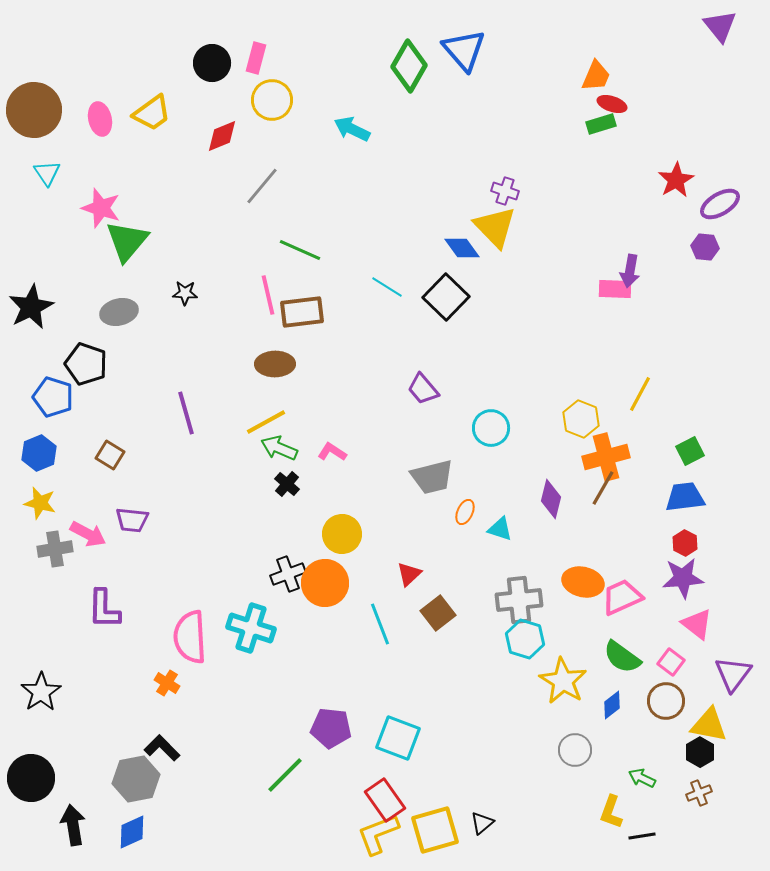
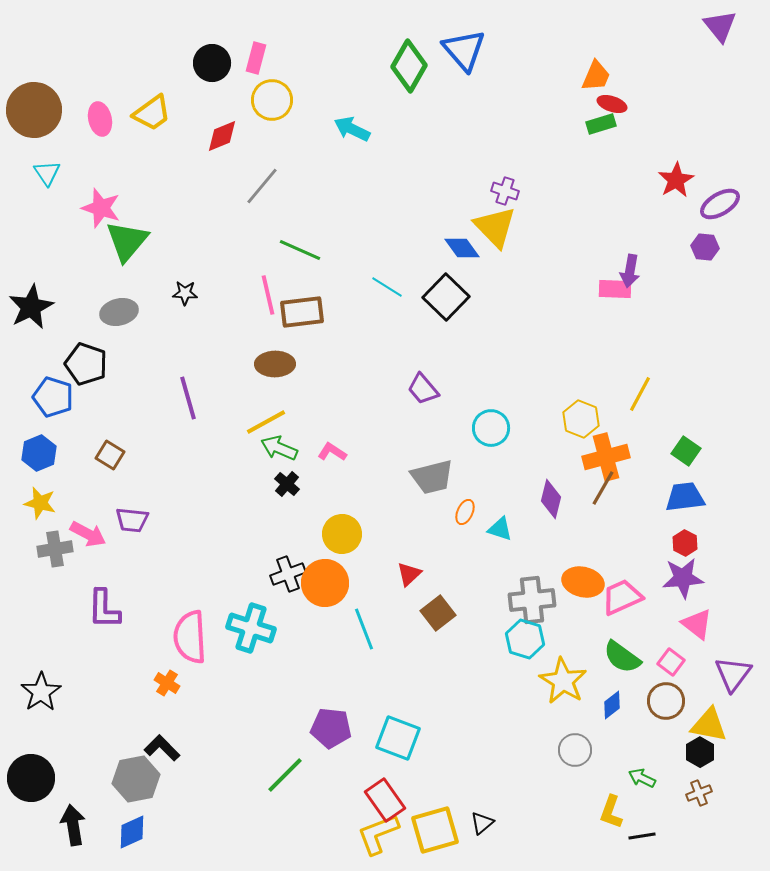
purple line at (186, 413): moved 2 px right, 15 px up
green square at (690, 451): moved 4 px left; rotated 28 degrees counterclockwise
gray cross at (519, 600): moved 13 px right
cyan line at (380, 624): moved 16 px left, 5 px down
